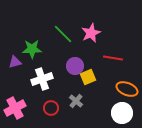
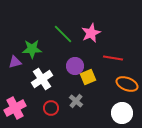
white cross: rotated 15 degrees counterclockwise
orange ellipse: moved 5 px up
